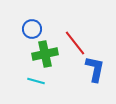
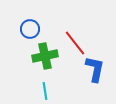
blue circle: moved 2 px left
green cross: moved 2 px down
cyan line: moved 9 px right, 10 px down; rotated 66 degrees clockwise
